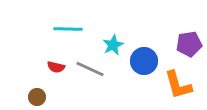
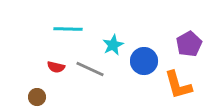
purple pentagon: rotated 20 degrees counterclockwise
